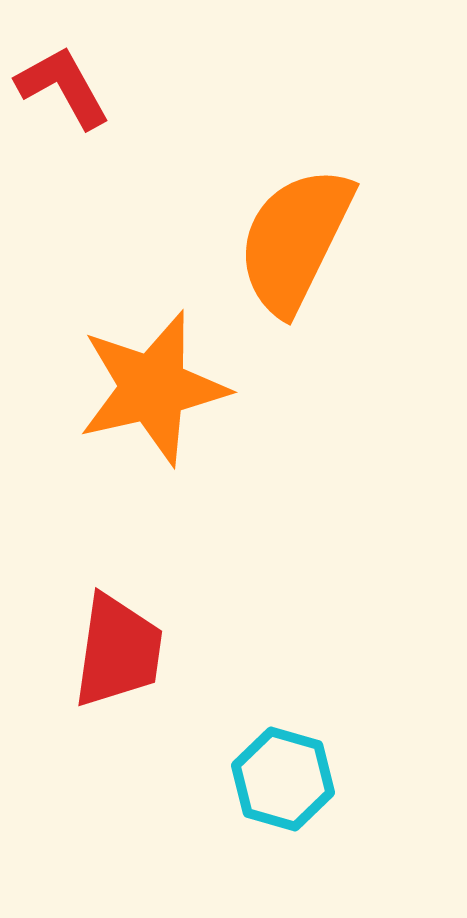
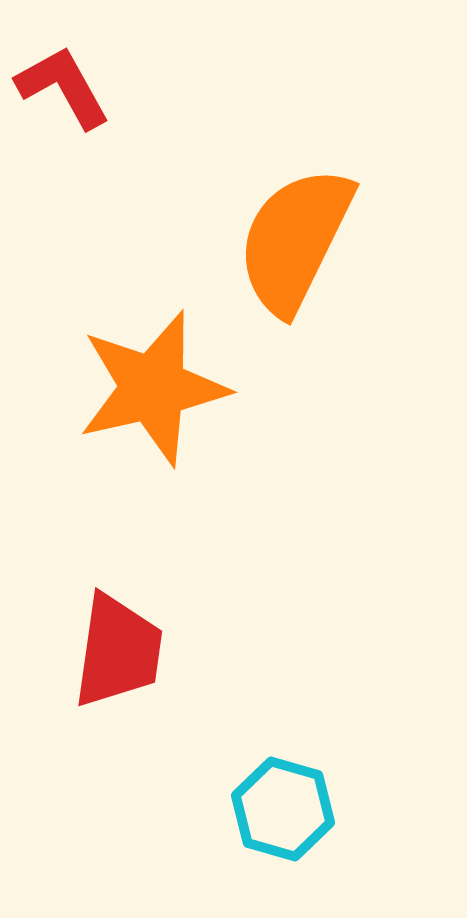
cyan hexagon: moved 30 px down
